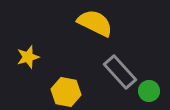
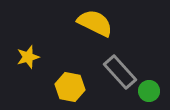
yellow hexagon: moved 4 px right, 5 px up
